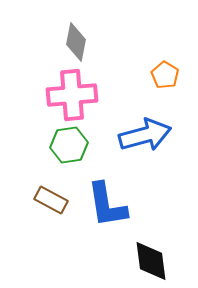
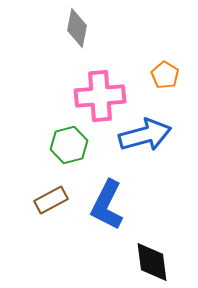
gray diamond: moved 1 px right, 14 px up
pink cross: moved 28 px right, 1 px down
green hexagon: rotated 6 degrees counterclockwise
brown rectangle: rotated 56 degrees counterclockwise
blue L-shape: rotated 36 degrees clockwise
black diamond: moved 1 px right, 1 px down
